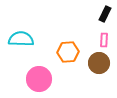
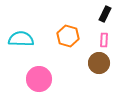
orange hexagon: moved 16 px up; rotated 20 degrees clockwise
